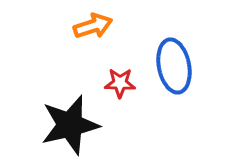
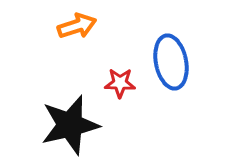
orange arrow: moved 16 px left
blue ellipse: moved 3 px left, 4 px up
